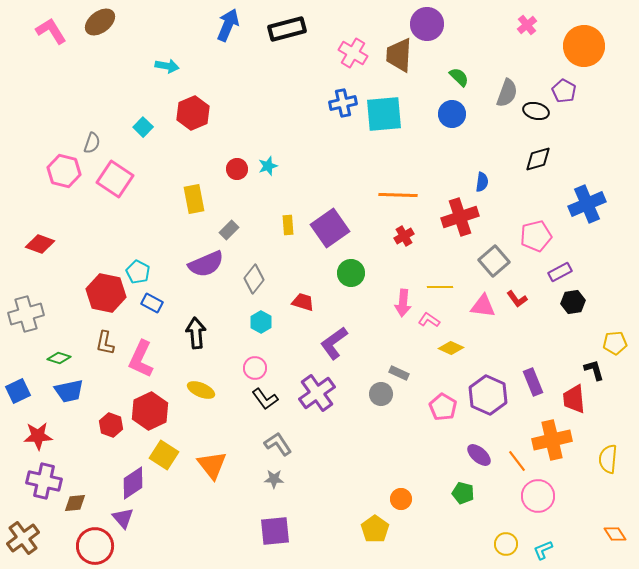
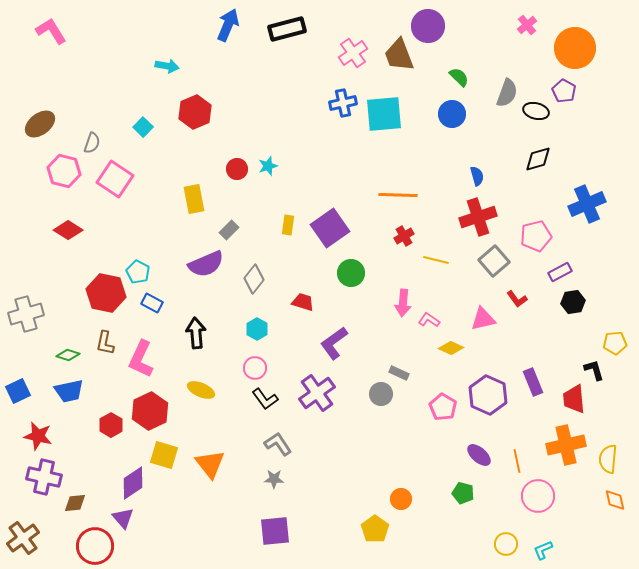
brown ellipse at (100, 22): moved 60 px left, 102 px down
purple circle at (427, 24): moved 1 px right, 2 px down
orange circle at (584, 46): moved 9 px left, 2 px down
pink cross at (353, 53): rotated 24 degrees clockwise
brown trapezoid at (399, 55): rotated 24 degrees counterclockwise
red hexagon at (193, 113): moved 2 px right, 1 px up
blue semicircle at (482, 182): moved 5 px left, 6 px up; rotated 24 degrees counterclockwise
red cross at (460, 217): moved 18 px right
yellow rectangle at (288, 225): rotated 12 degrees clockwise
red diamond at (40, 244): moved 28 px right, 14 px up; rotated 12 degrees clockwise
yellow line at (440, 287): moved 4 px left, 27 px up; rotated 15 degrees clockwise
pink triangle at (483, 306): moved 13 px down; rotated 20 degrees counterclockwise
cyan hexagon at (261, 322): moved 4 px left, 7 px down
green diamond at (59, 358): moved 9 px right, 3 px up
red hexagon at (111, 425): rotated 10 degrees clockwise
red star at (38, 436): rotated 16 degrees clockwise
orange cross at (552, 440): moved 14 px right, 5 px down
yellow square at (164, 455): rotated 16 degrees counterclockwise
orange line at (517, 461): rotated 25 degrees clockwise
orange triangle at (212, 465): moved 2 px left, 1 px up
purple cross at (44, 481): moved 4 px up
orange diamond at (615, 534): moved 34 px up; rotated 20 degrees clockwise
